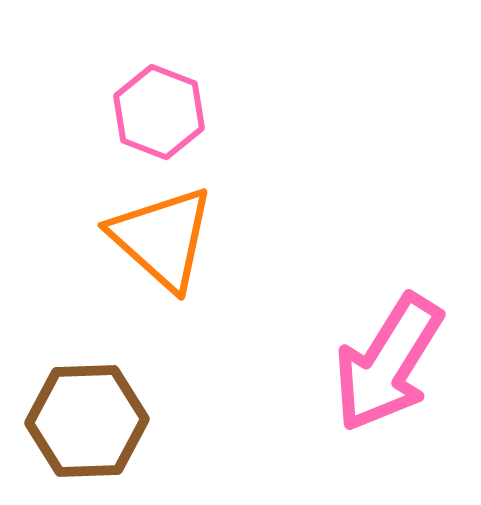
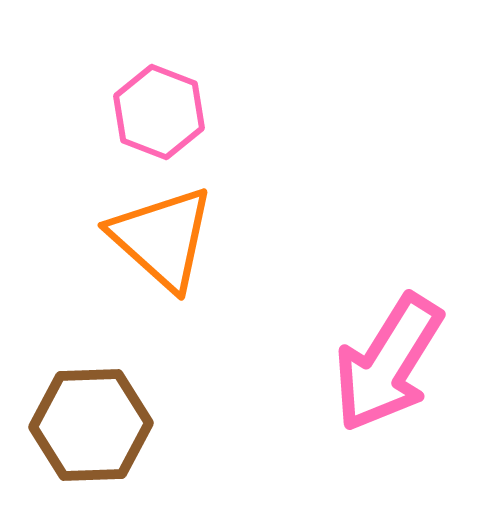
brown hexagon: moved 4 px right, 4 px down
